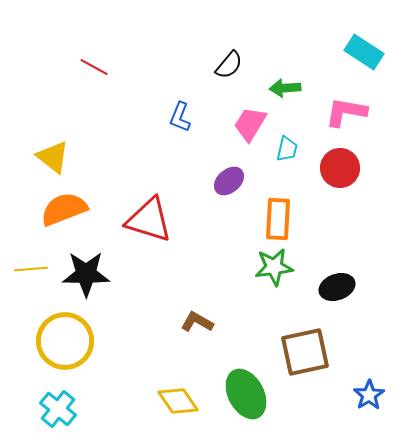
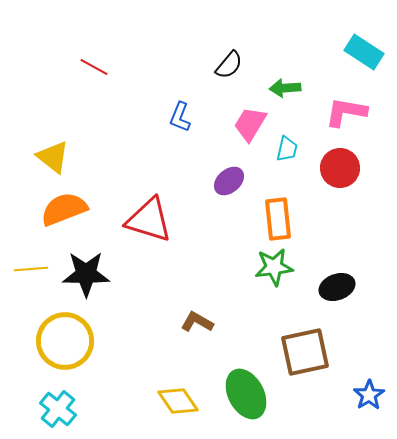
orange rectangle: rotated 9 degrees counterclockwise
